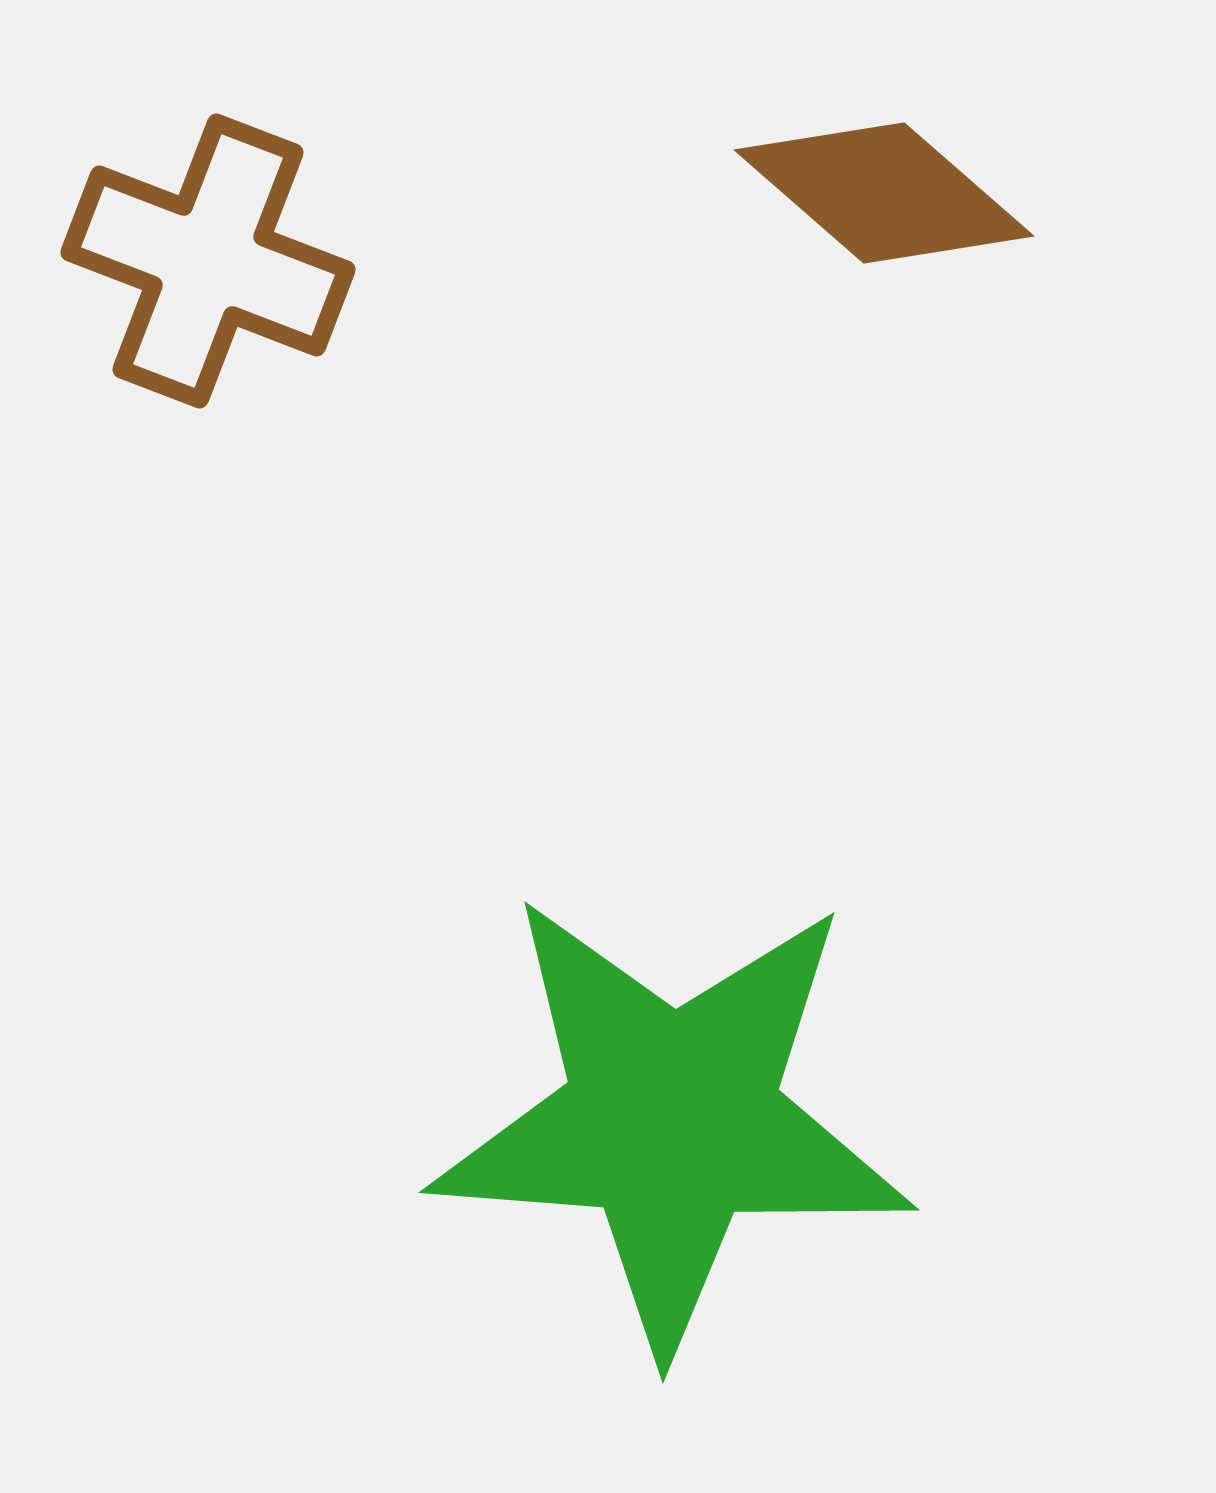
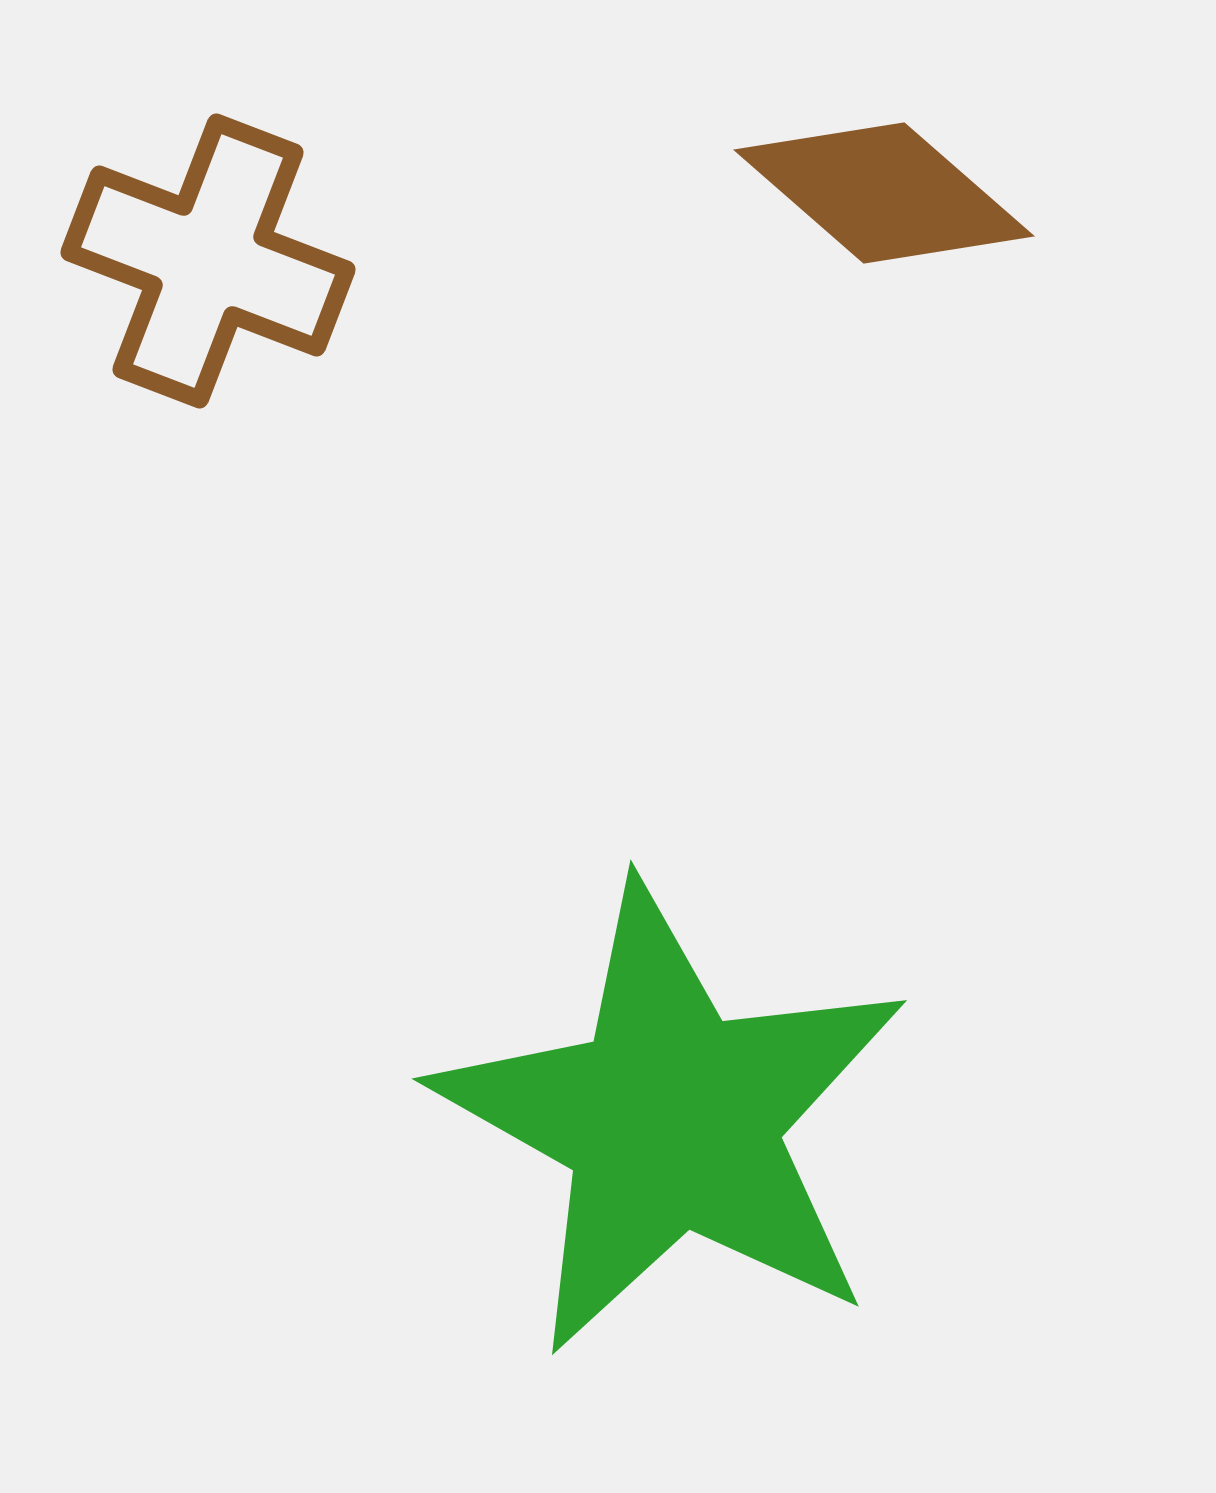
green star: rotated 25 degrees clockwise
